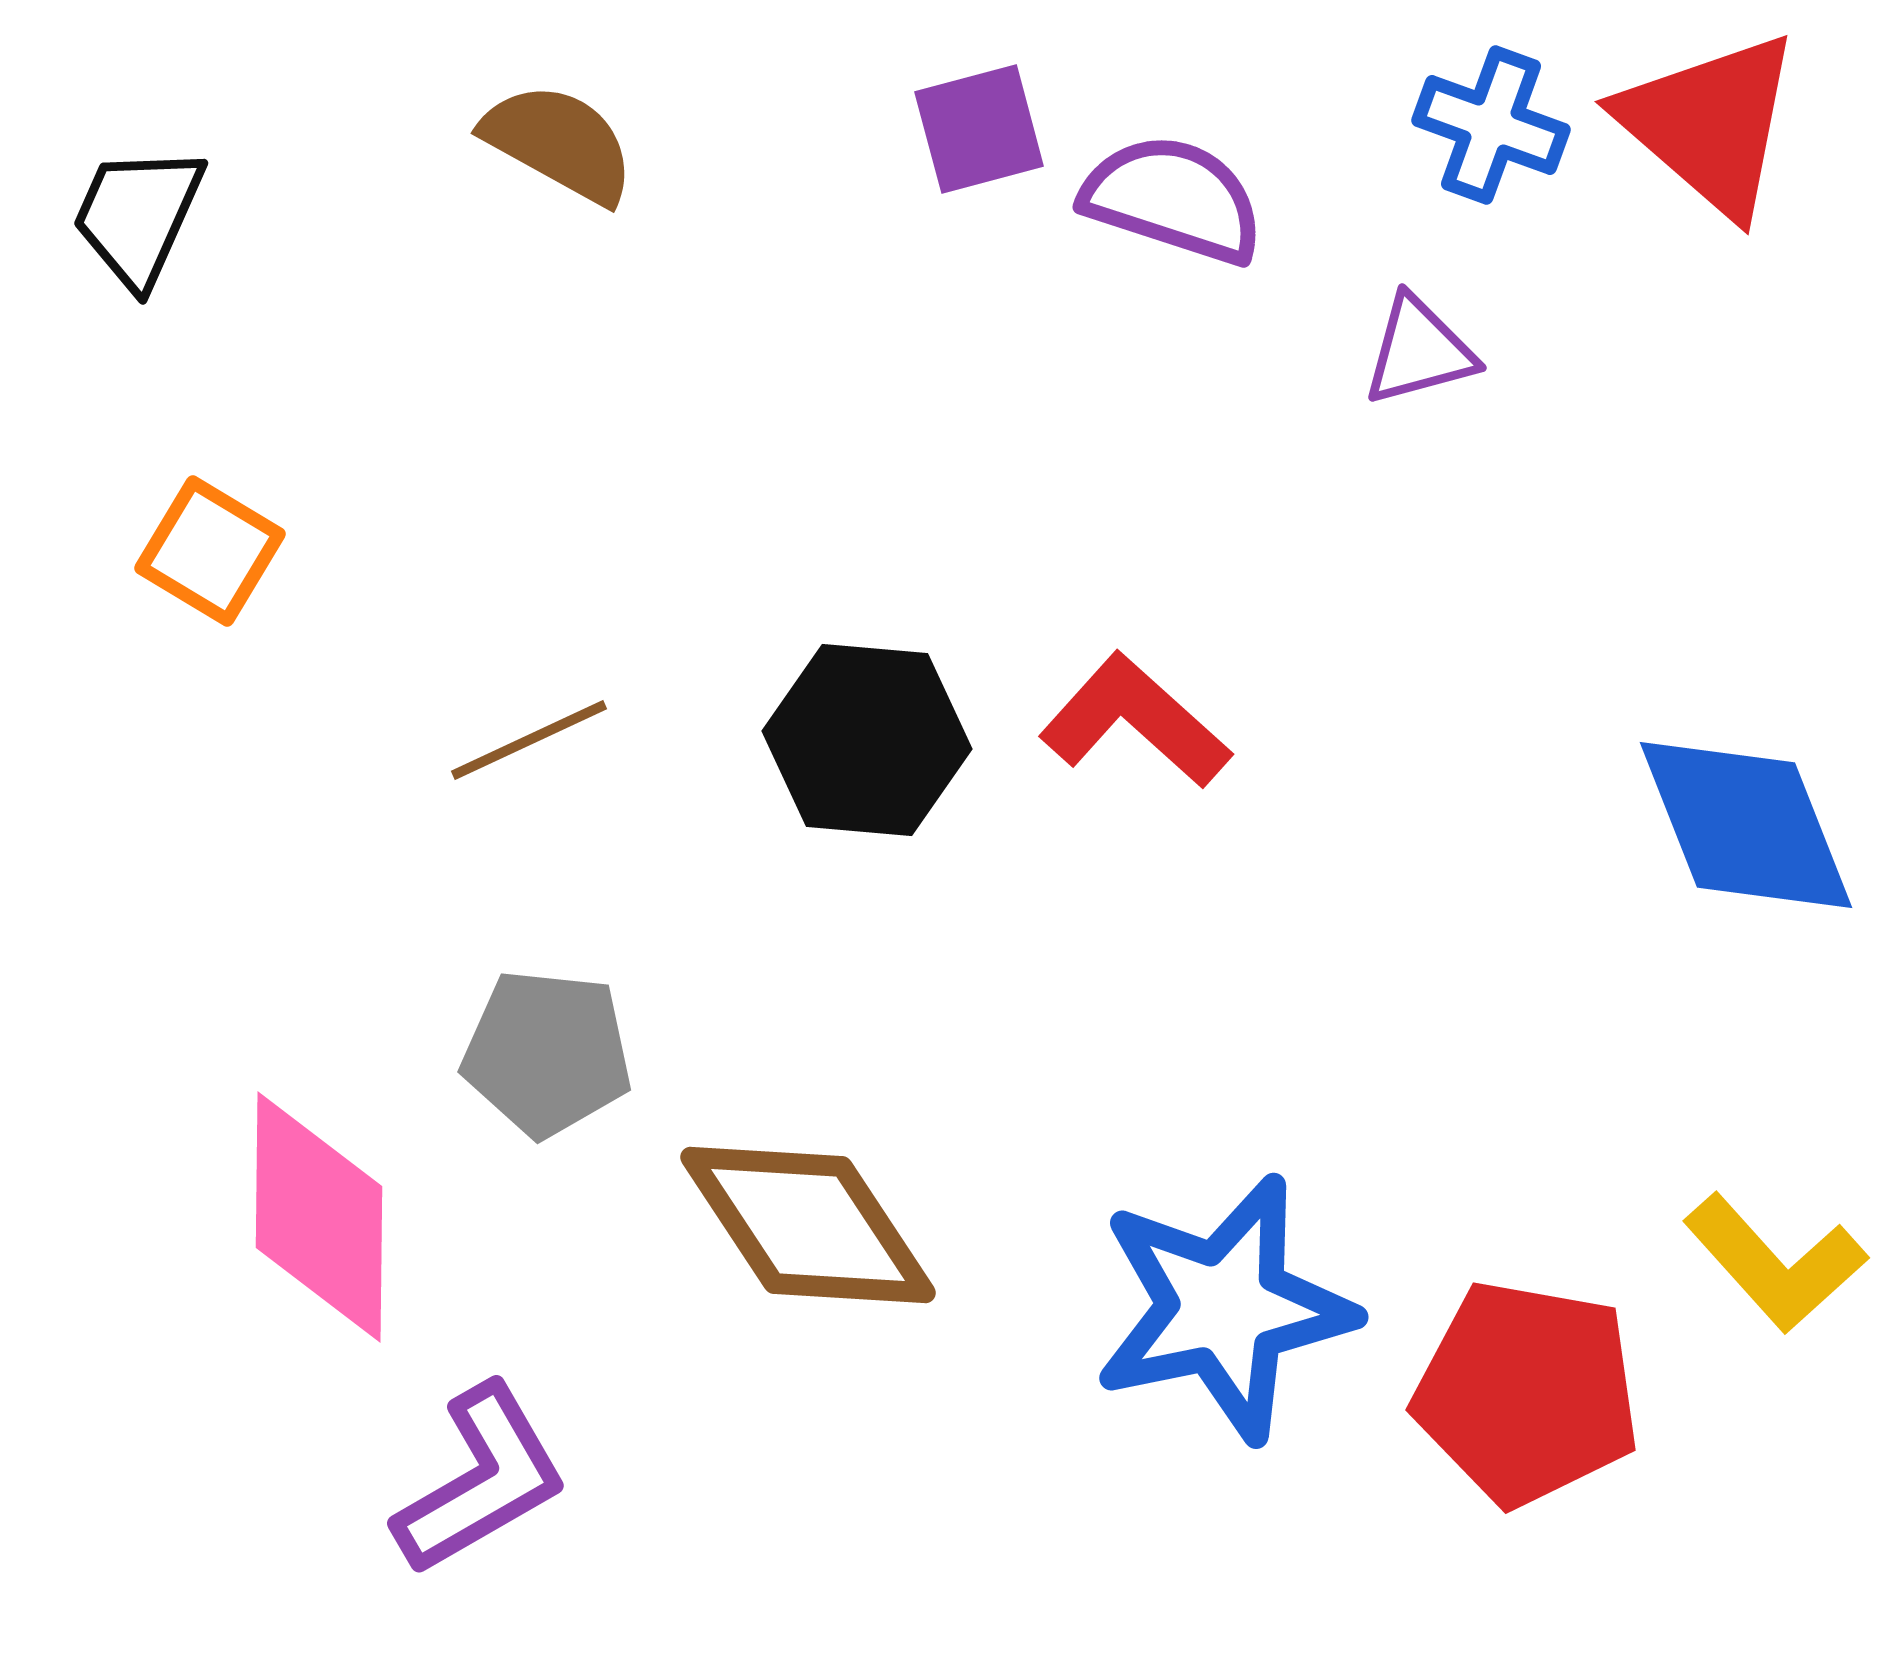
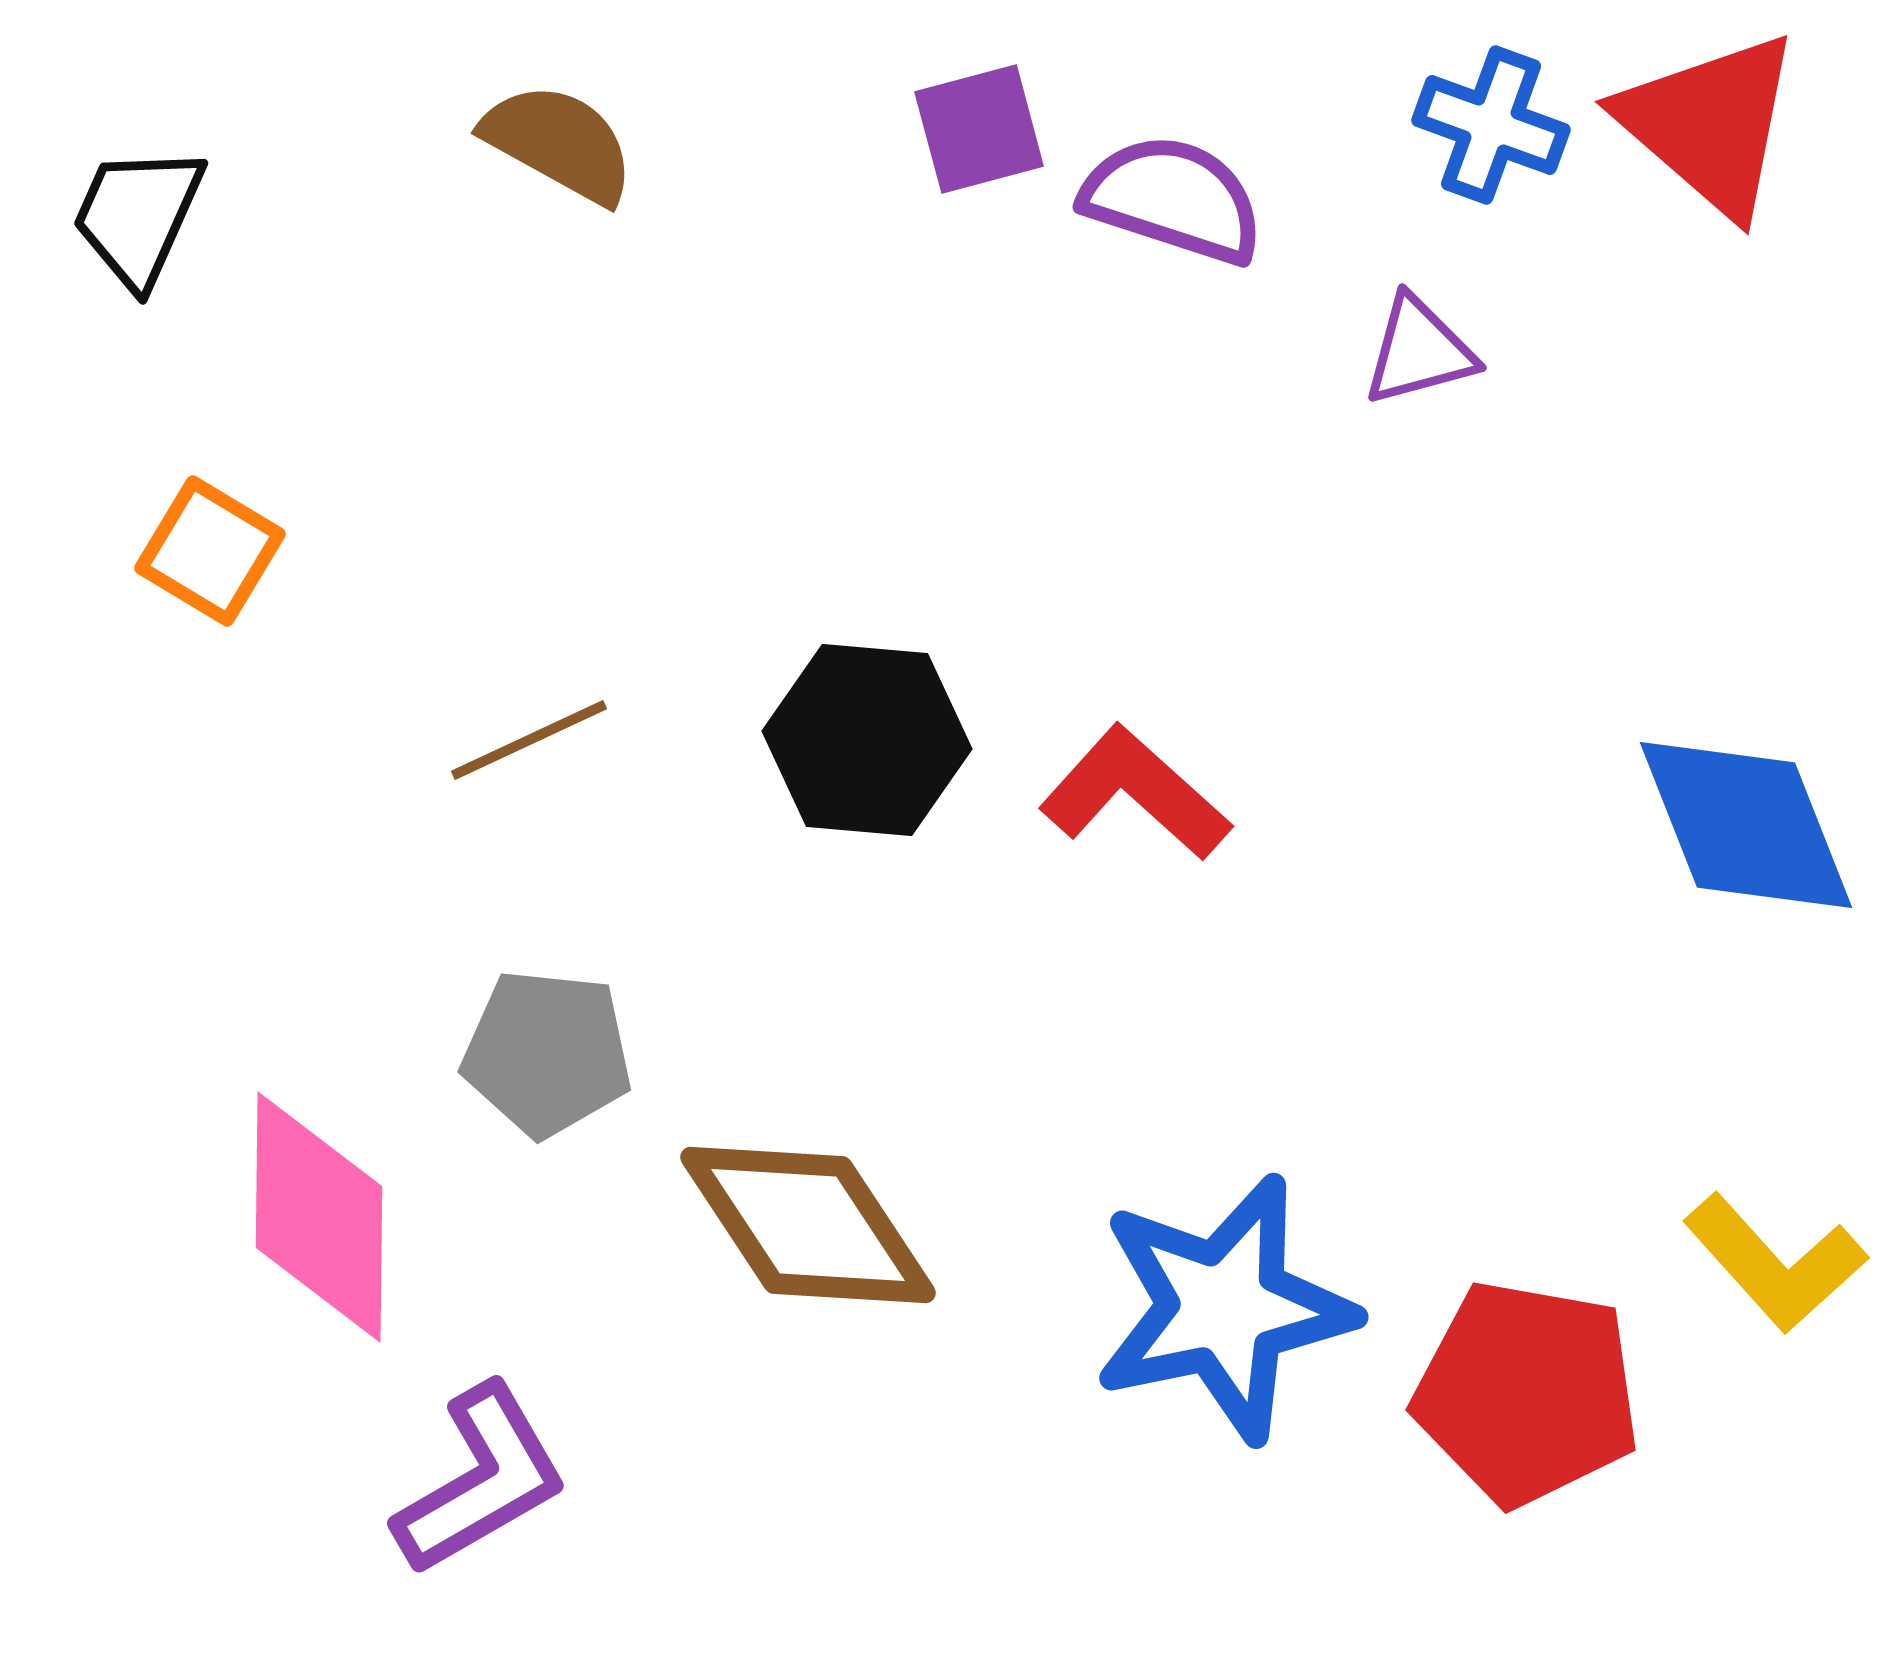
red L-shape: moved 72 px down
